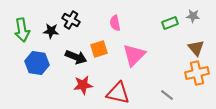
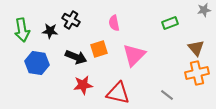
gray star: moved 11 px right, 6 px up; rotated 16 degrees counterclockwise
pink semicircle: moved 1 px left
black star: moved 1 px left
